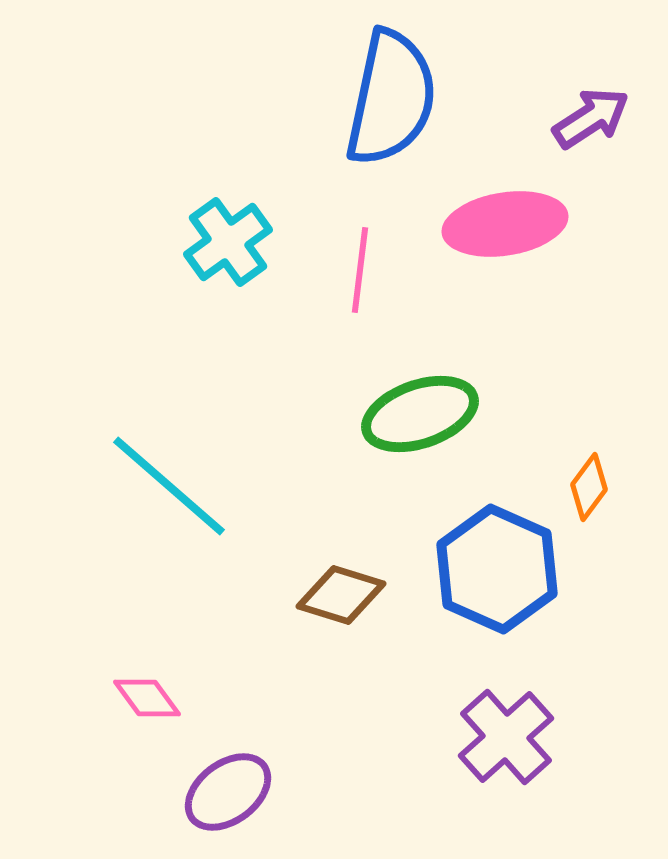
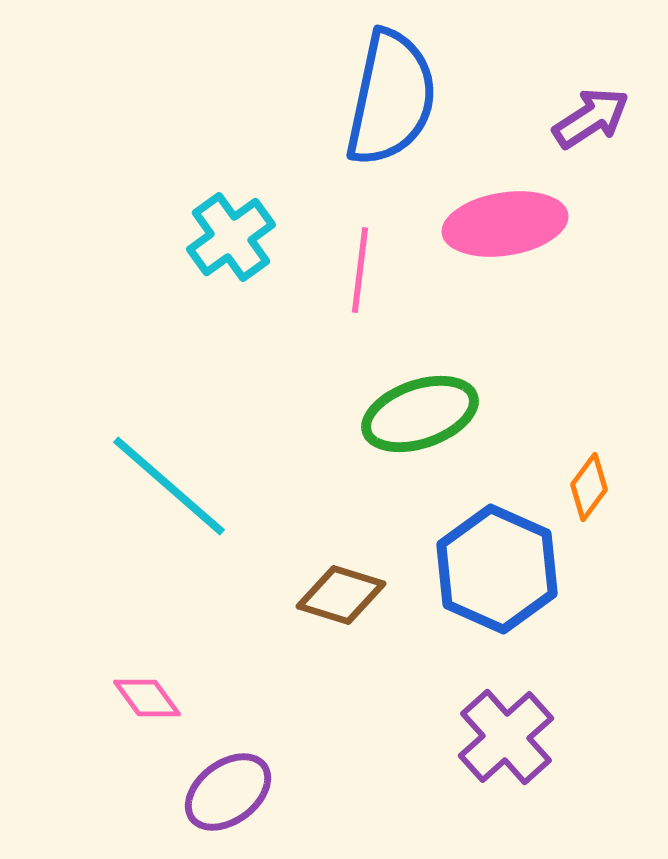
cyan cross: moved 3 px right, 5 px up
